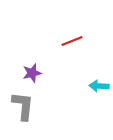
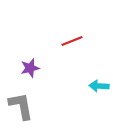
purple star: moved 2 px left, 5 px up
gray L-shape: moved 2 px left; rotated 16 degrees counterclockwise
